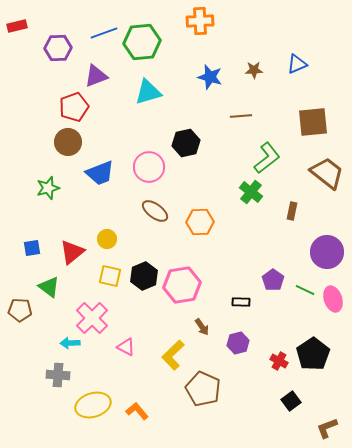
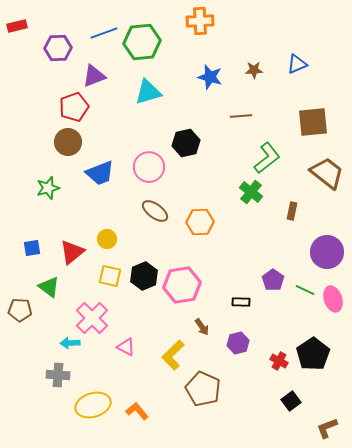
purple triangle at (96, 76): moved 2 px left
